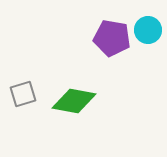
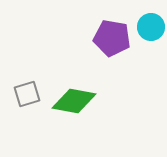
cyan circle: moved 3 px right, 3 px up
gray square: moved 4 px right
